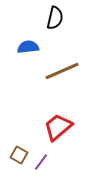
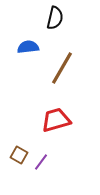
brown line: moved 3 px up; rotated 36 degrees counterclockwise
red trapezoid: moved 2 px left, 7 px up; rotated 24 degrees clockwise
